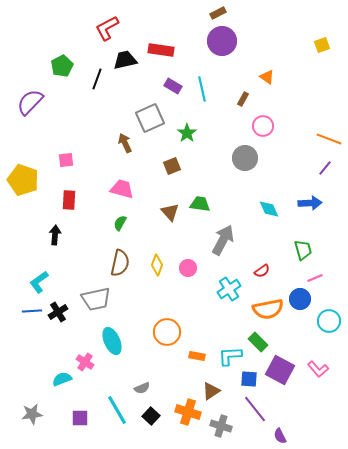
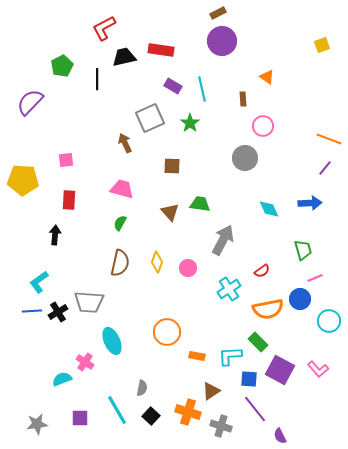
red L-shape at (107, 28): moved 3 px left
black trapezoid at (125, 60): moved 1 px left, 3 px up
black line at (97, 79): rotated 20 degrees counterclockwise
brown rectangle at (243, 99): rotated 32 degrees counterclockwise
green star at (187, 133): moved 3 px right, 10 px up
brown square at (172, 166): rotated 24 degrees clockwise
yellow pentagon at (23, 180): rotated 16 degrees counterclockwise
yellow diamond at (157, 265): moved 3 px up
gray trapezoid at (96, 299): moved 7 px left, 3 px down; rotated 16 degrees clockwise
gray semicircle at (142, 388): rotated 56 degrees counterclockwise
gray star at (32, 414): moved 5 px right, 10 px down
